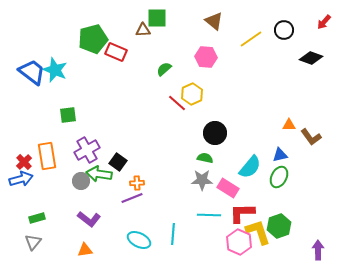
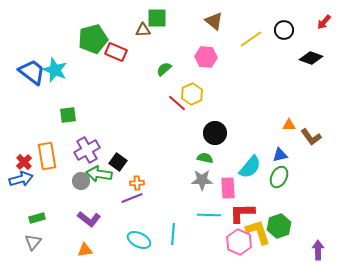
pink rectangle at (228, 188): rotated 55 degrees clockwise
